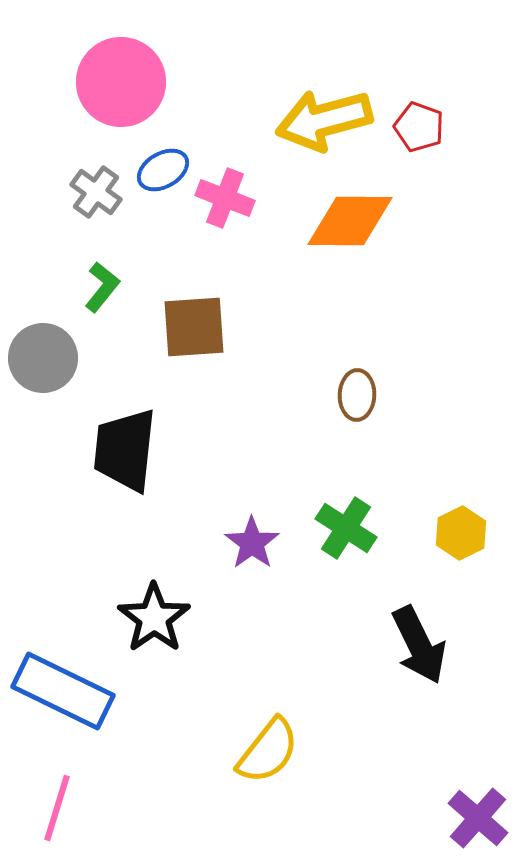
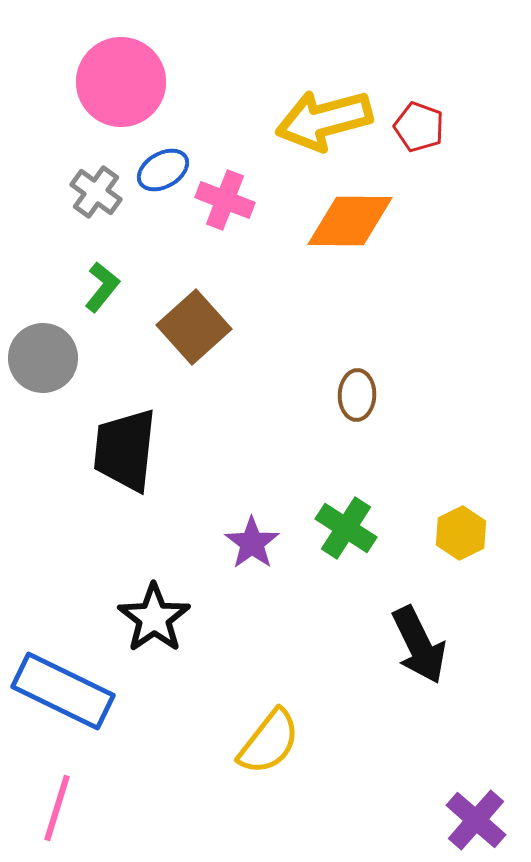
pink cross: moved 2 px down
brown square: rotated 38 degrees counterclockwise
yellow semicircle: moved 1 px right, 9 px up
purple cross: moved 2 px left, 2 px down
